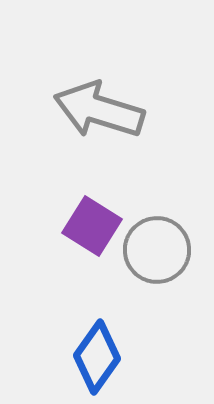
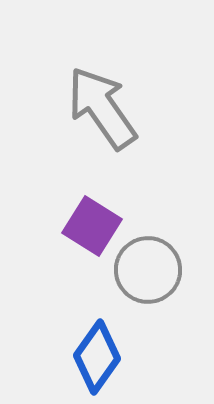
gray arrow: moved 3 px right, 2 px up; rotated 38 degrees clockwise
gray circle: moved 9 px left, 20 px down
